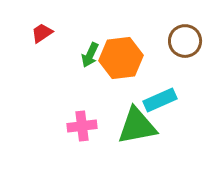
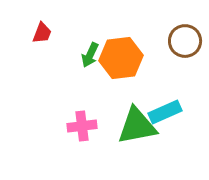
red trapezoid: rotated 145 degrees clockwise
cyan rectangle: moved 5 px right, 12 px down
